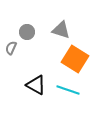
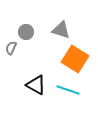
gray circle: moved 1 px left
